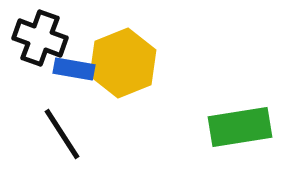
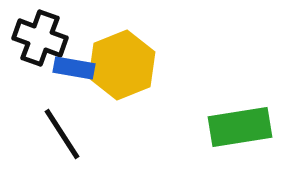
yellow hexagon: moved 1 px left, 2 px down
blue rectangle: moved 1 px up
